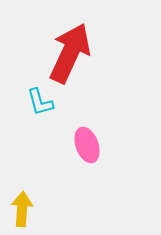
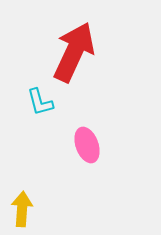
red arrow: moved 4 px right, 1 px up
